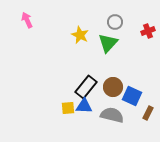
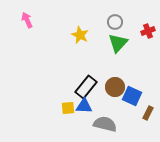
green triangle: moved 10 px right
brown circle: moved 2 px right
gray semicircle: moved 7 px left, 9 px down
